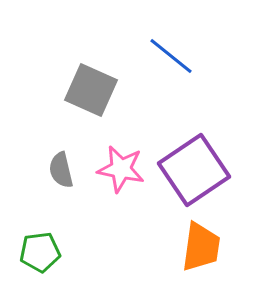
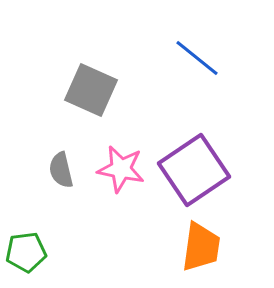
blue line: moved 26 px right, 2 px down
green pentagon: moved 14 px left
